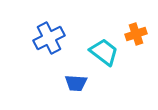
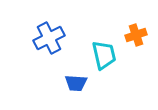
orange cross: moved 1 px down
cyan trapezoid: moved 3 px down; rotated 40 degrees clockwise
